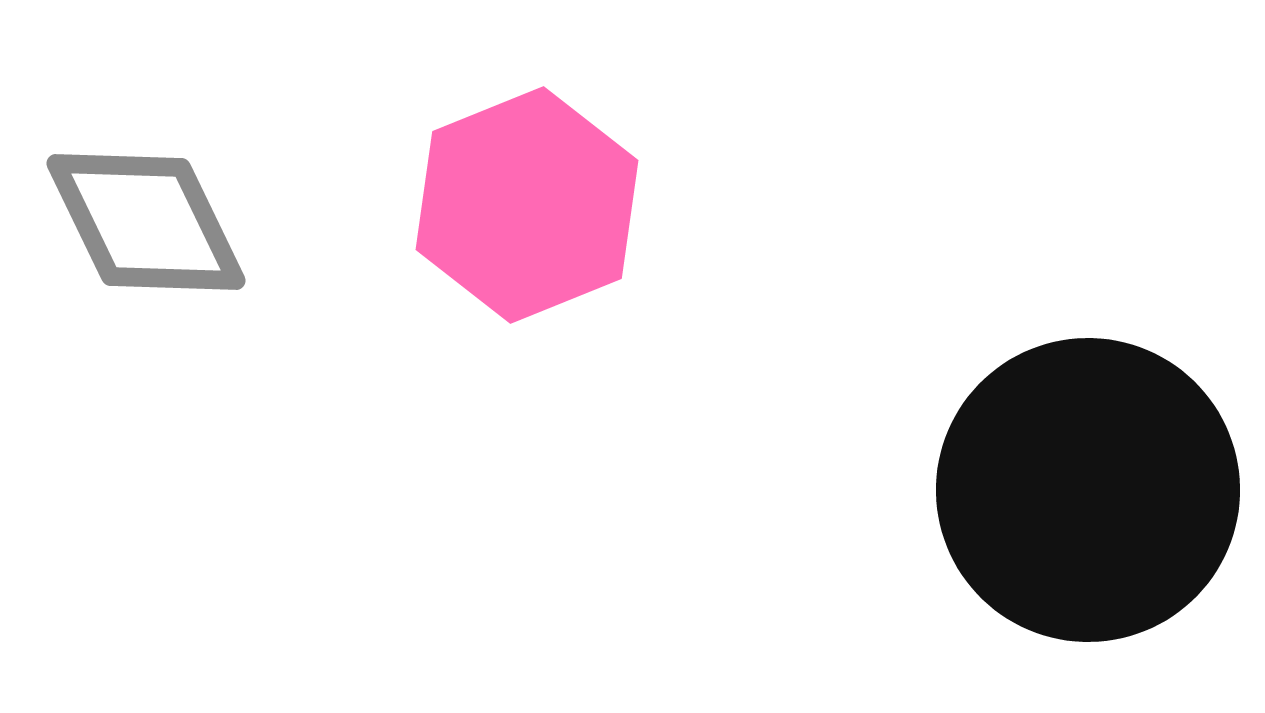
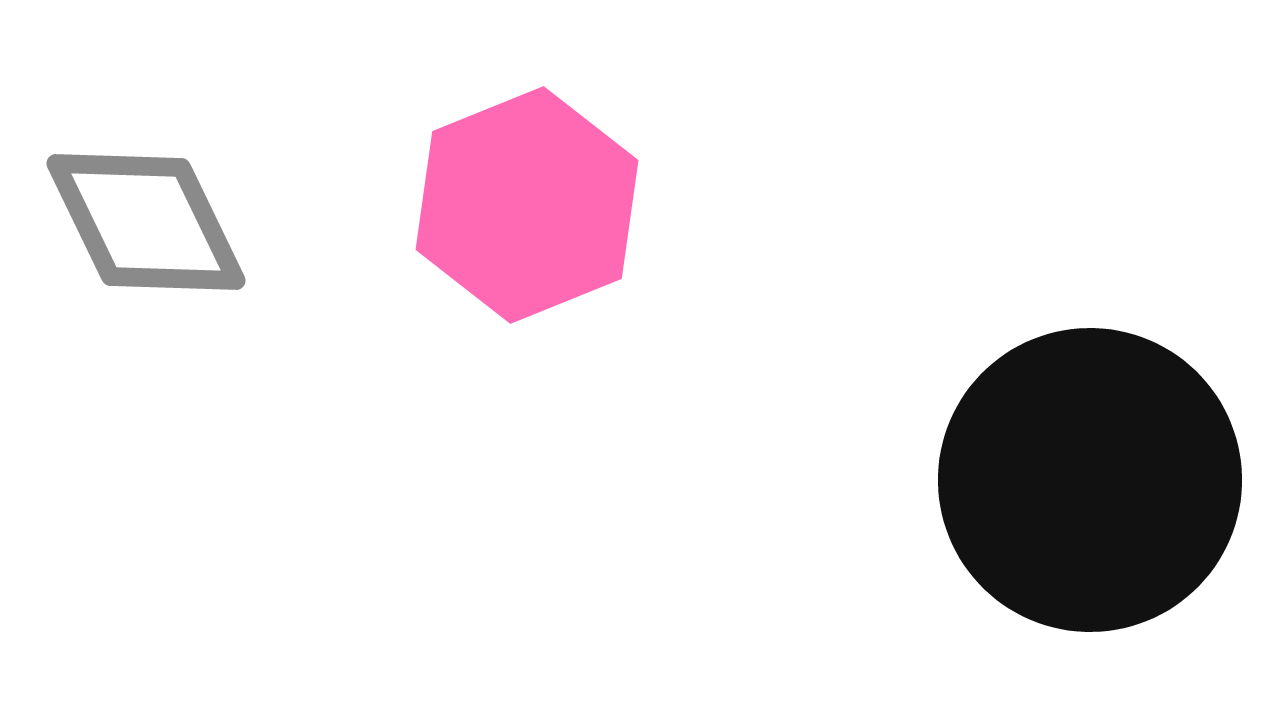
black circle: moved 2 px right, 10 px up
